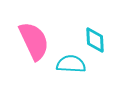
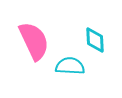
cyan semicircle: moved 1 px left, 2 px down
